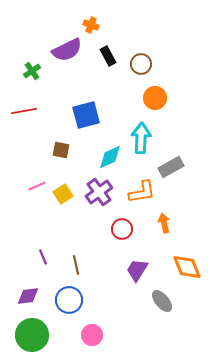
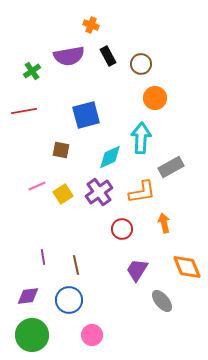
purple semicircle: moved 2 px right, 6 px down; rotated 16 degrees clockwise
purple line: rotated 14 degrees clockwise
